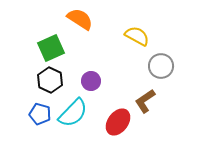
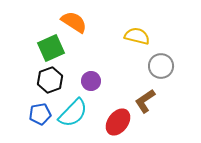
orange semicircle: moved 6 px left, 3 px down
yellow semicircle: rotated 15 degrees counterclockwise
black hexagon: rotated 15 degrees clockwise
blue pentagon: rotated 25 degrees counterclockwise
